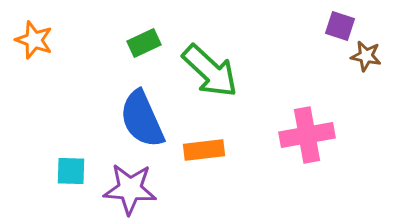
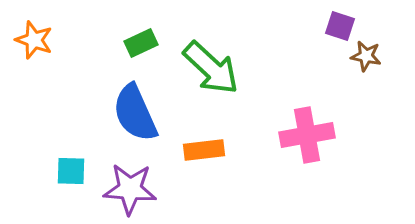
green rectangle: moved 3 px left
green arrow: moved 1 px right, 3 px up
blue semicircle: moved 7 px left, 6 px up
